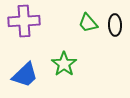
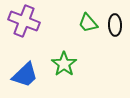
purple cross: rotated 24 degrees clockwise
